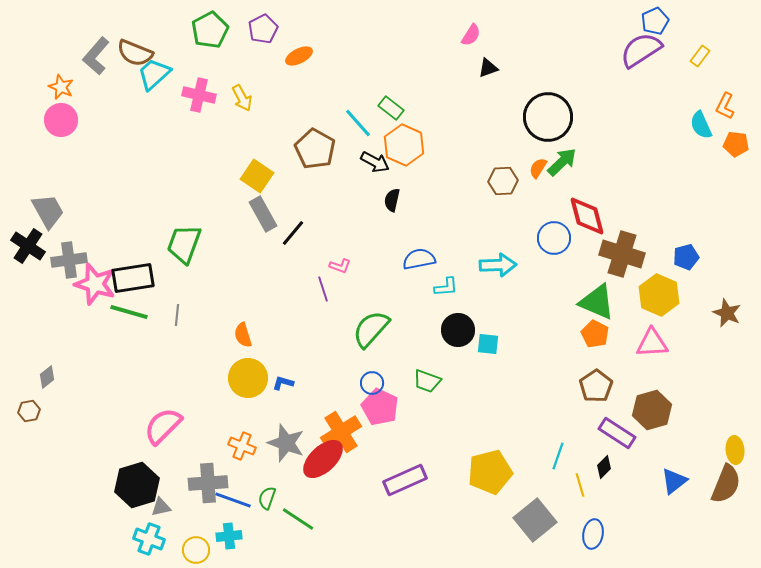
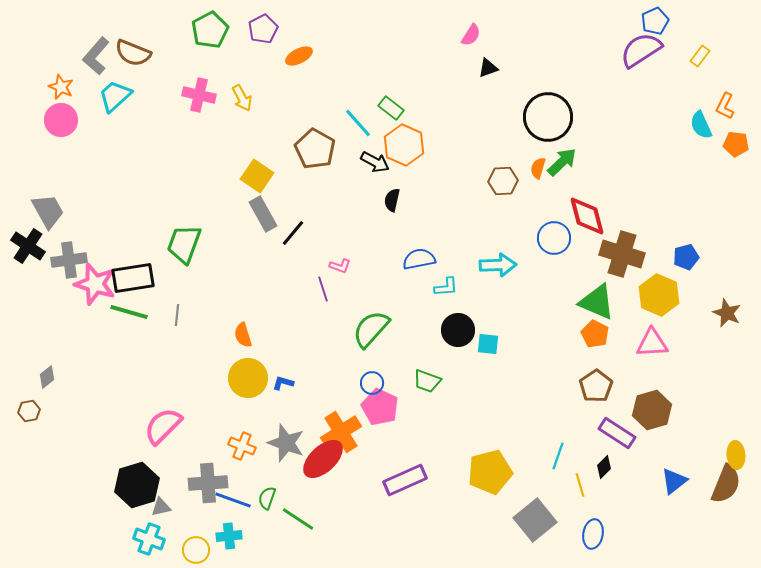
brown semicircle at (135, 53): moved 2 px left
cyan trapezoid at (154, 74): moved 39 px left, 22 px down
orange semicircle at (538, 168): rotated 15 degrees counterclockwise
yellow ellipse at (735, 450): moved 1 px right, 5 px down
